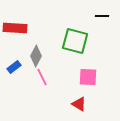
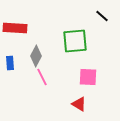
black line: rotated 40 degrees clockwise
green square: rotated 20 degrees counterclockwise
blue rectangle: moved 4 px left, 4 px up; rotated 56 degrees counterclockwise
